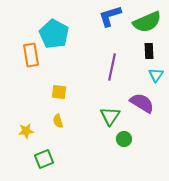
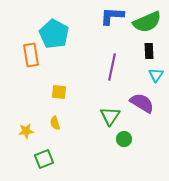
blue L-shape: moved 2 px right; rotated 20 degrees clockwise
yellow semicircle: moved 3 px left, 2 px down
